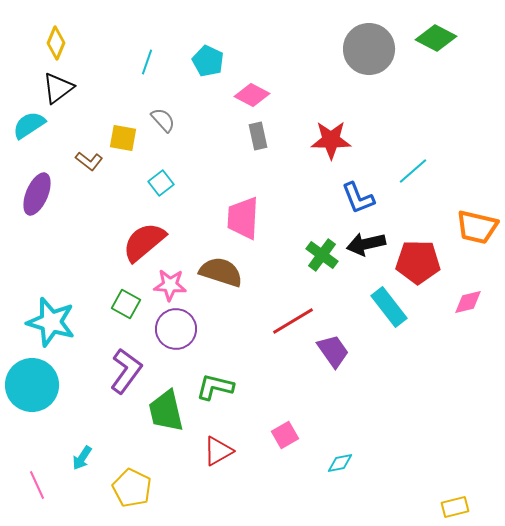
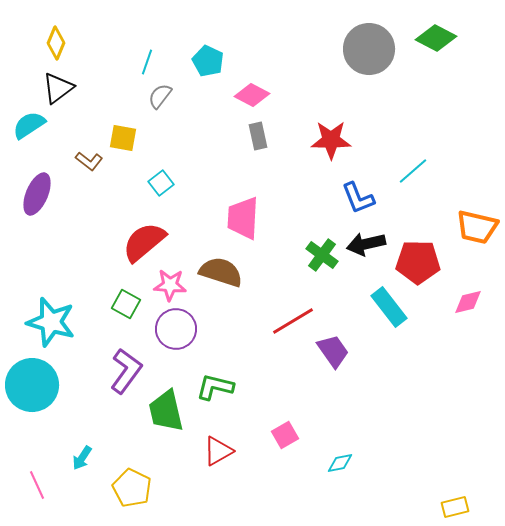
gray semicircle at (163, 120): moved 3 px left, 24 px up; rotated 100 degrees counterclockwise
